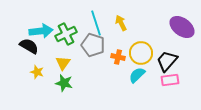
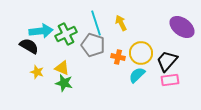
yellow triangle: moved 1 px left, 5 px down; rotated 42 degrees counterclockwise
